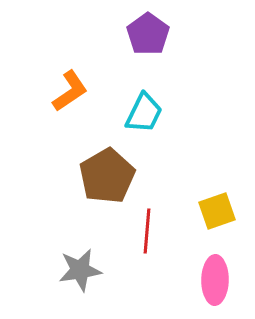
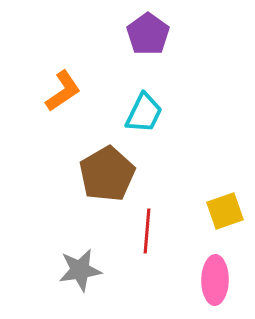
orange L-shape: moved 7 px left
brown pentagon: moved 2 px up
yellow square: moved 8 px right
